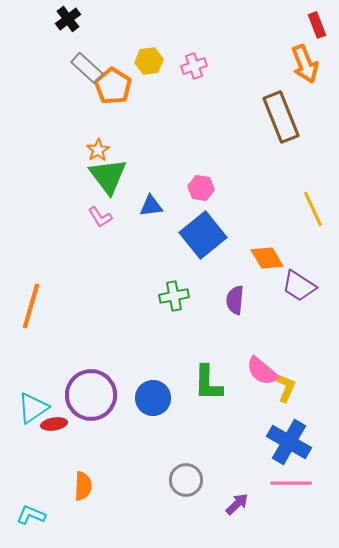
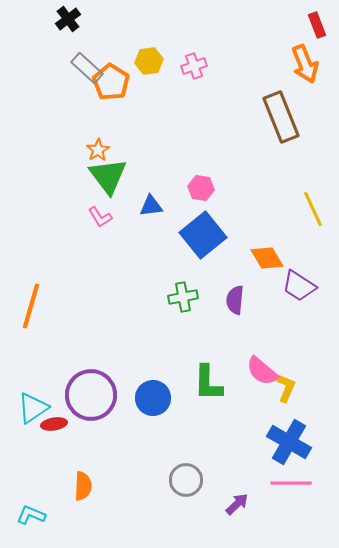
orange pentagon: moved 2 px left, 4 px up
green cross: moved 9 px right, 1 px down
